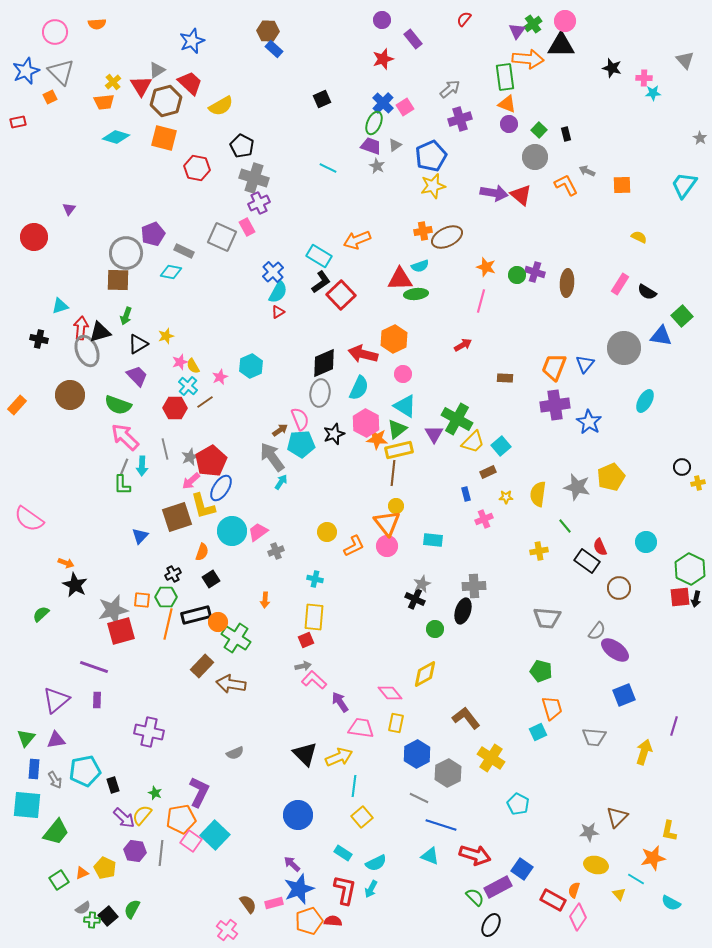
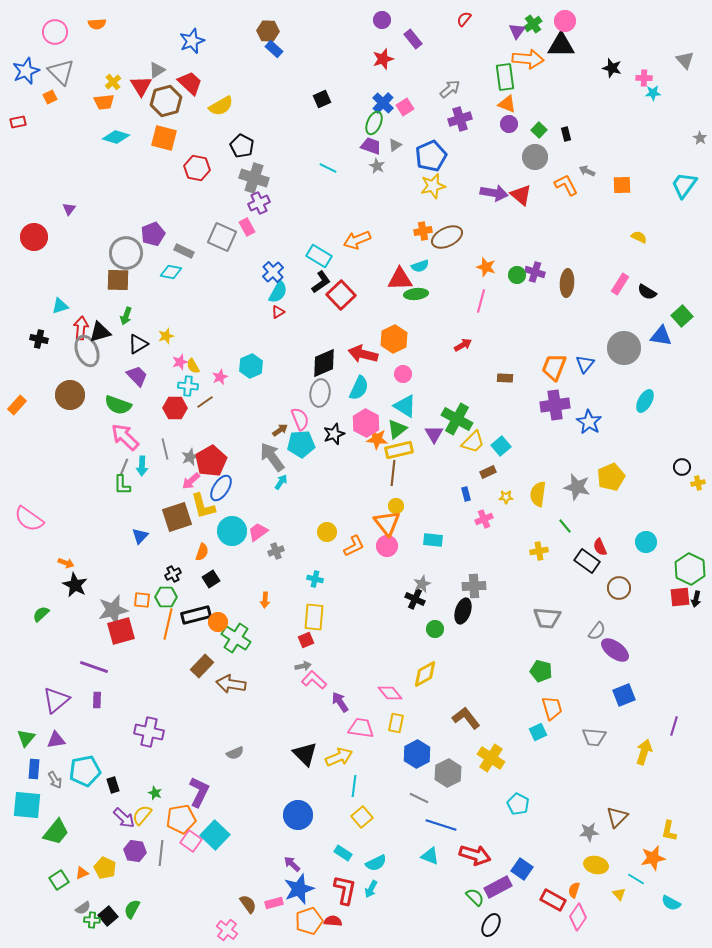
cyan cross at (188, 386): rotated 36 degrees counterclockwise
